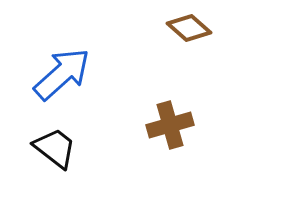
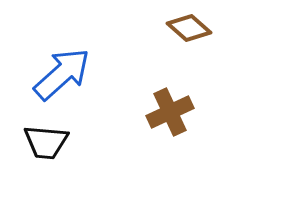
brown cross: moved 13 px up; rotated 9 degrees counterclockwise
black trapezoid: moved 9 px left, 6 px up; rotated 147 degrees clockwise
